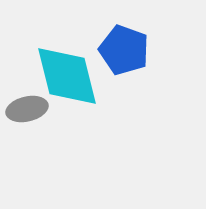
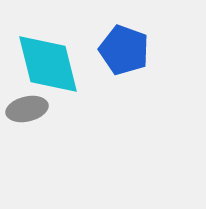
cyan diamond: moved 19 px left, 12 px up
